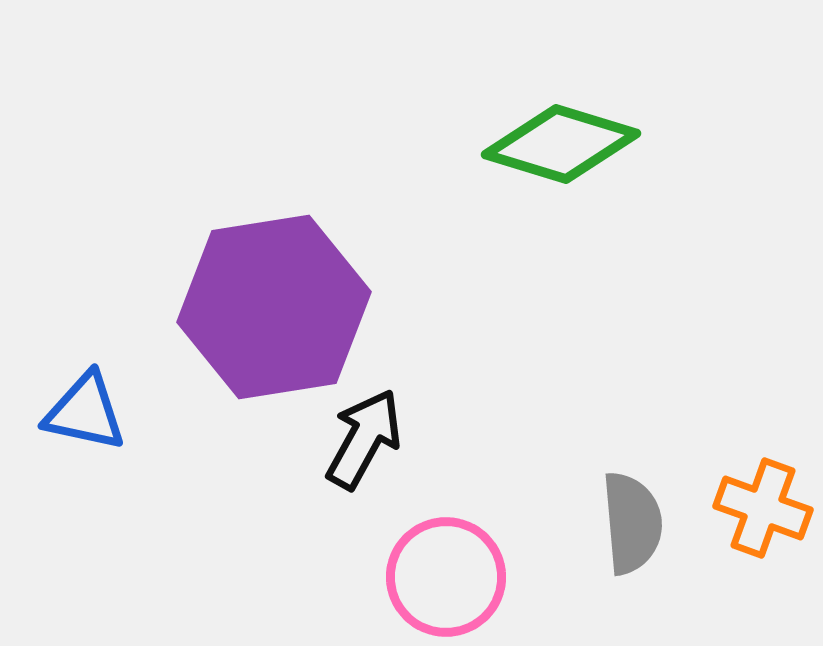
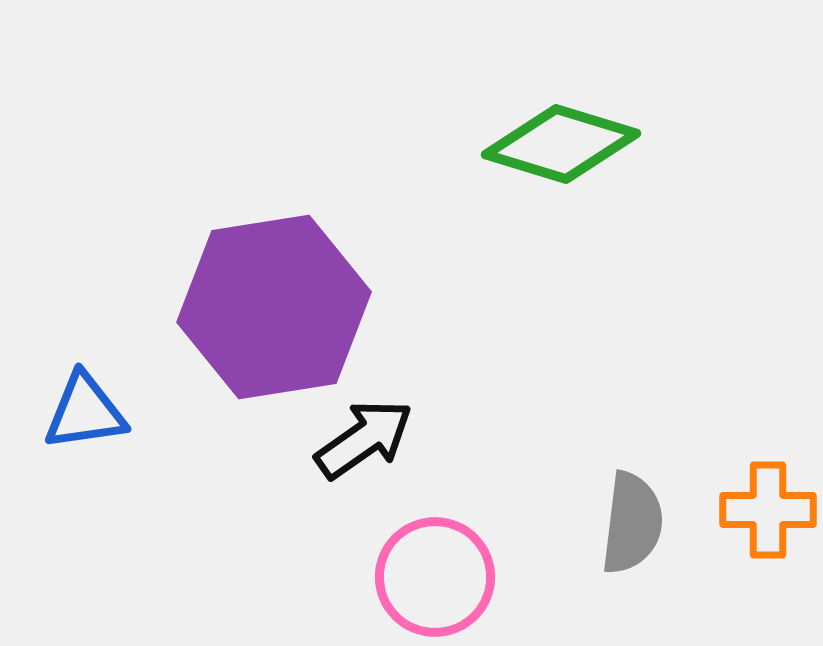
blue triangle: rotated 20 degrees counterclockwise
black arrow: rotated 26 degrees clockwise
orange cross: moved 5 px right, 2 px down; rotated 20 degrees counterclockwise
gray semicircle: rotated 12 degrees clockwise
pink circle: moved 11 px left
